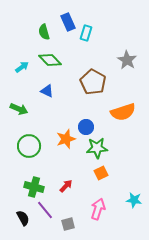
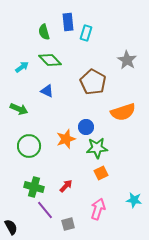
blue rectangle: rotated 18 degrees clockwise
black semicircle: moved 12 px left, 9 px down
